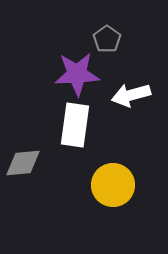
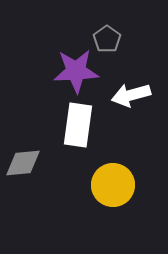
purple star: moved 1 px left, 3 px up
white rectangle: moved 3 px right
